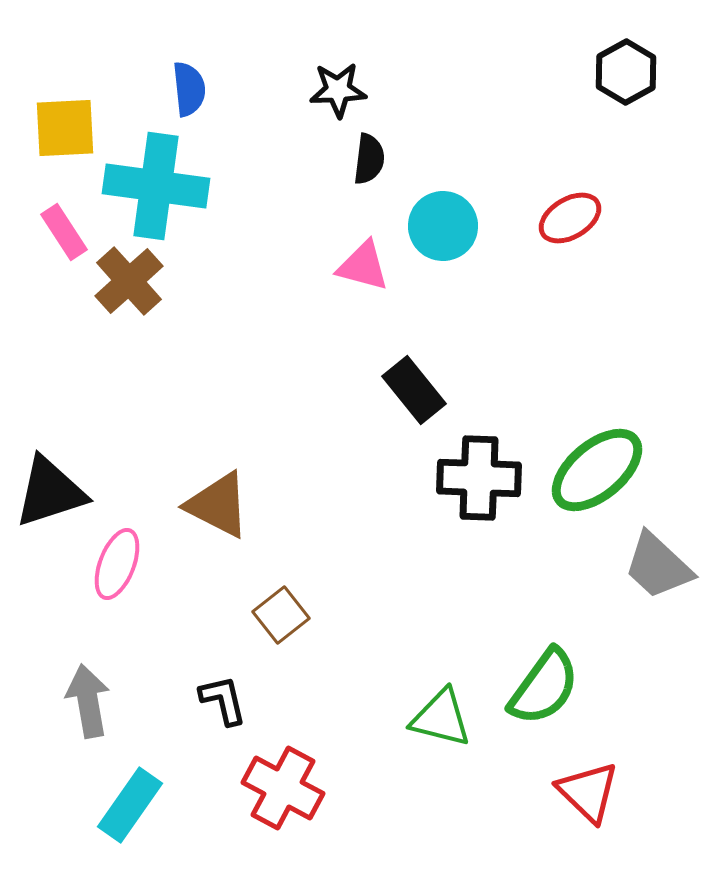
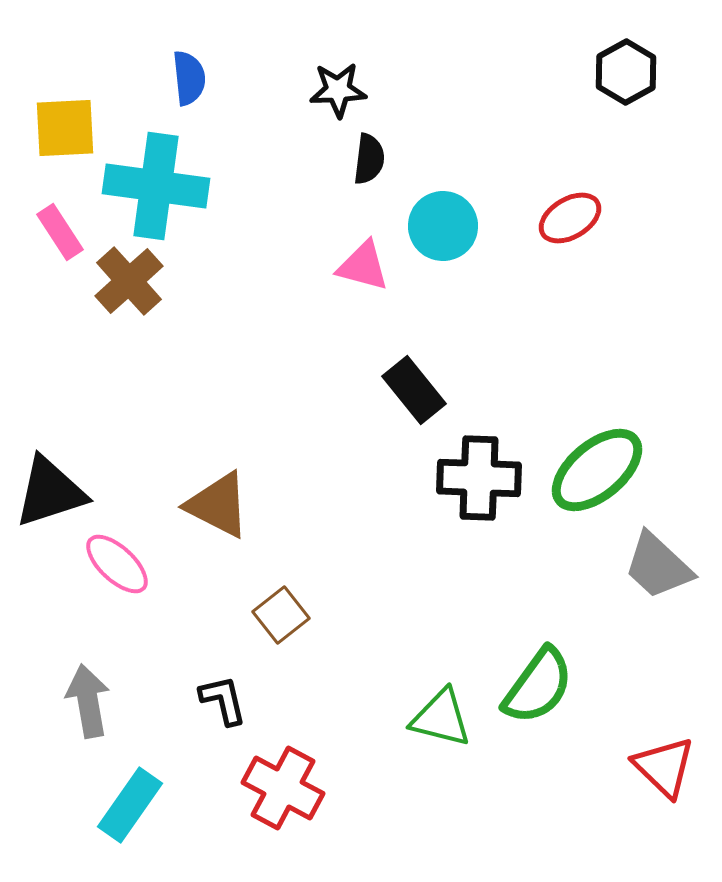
blue semicircle: moved 11 px up
pink rectangle: moved 4 px left
pink ellipse: rotated 68 degrees counterclockwise
green semicircle: moved 6 px left, 1 px up
red triangle: moved 76 px right, 25 px up
